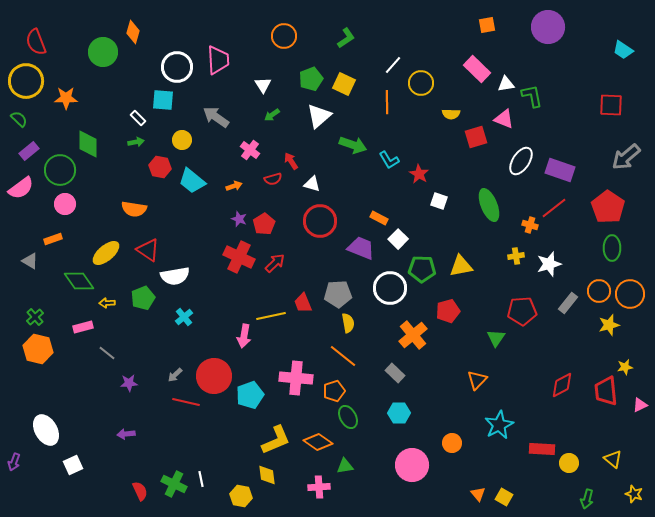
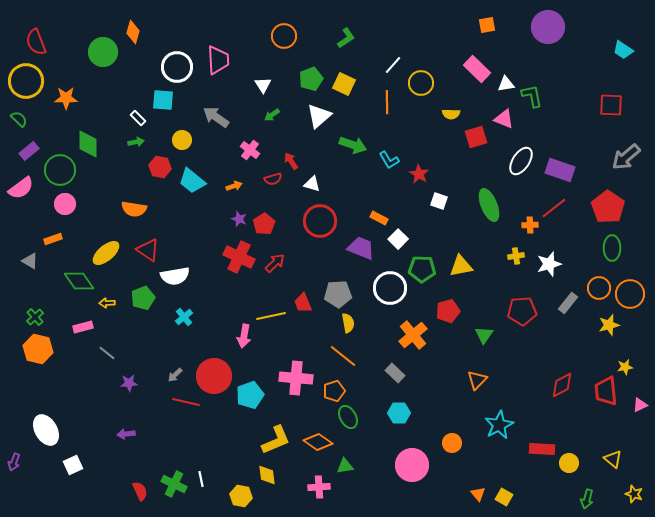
orange cross at (530, 225): rotated 21 degrees counterclockwise
orange circle at (599, 291): moved 3 px up
green triangle at (496, 338): moved 12 px left, 3 px up
